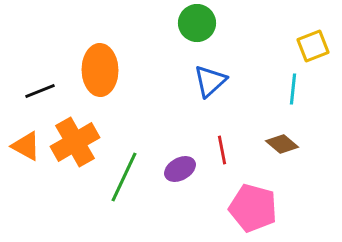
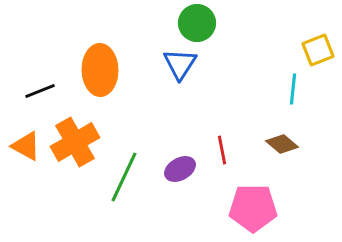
yellow square: moved 5 px right, 4 px down
blue triangle: moved 30 px left, 17 px up; rotated 15 degrees counterclockwise
pink pentagon: rotated 15 degrees counterclockwise
